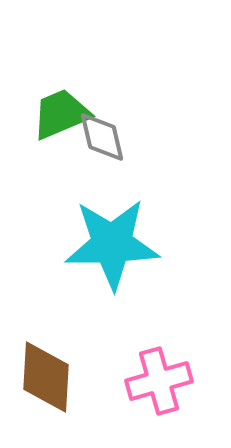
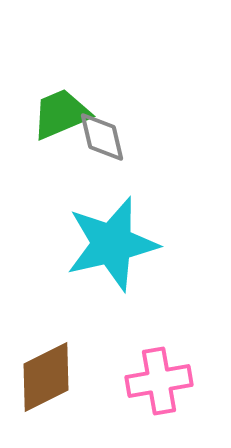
cyan star: rotated 12 degrees counterclockwise
brown diamond: rotated 60 degrees clockwise
pink cross: rotated 6 degrees clockwise
